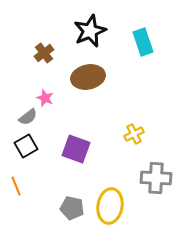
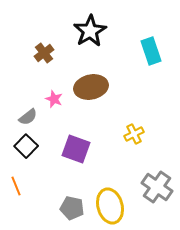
black star: rotated 8 degrees counterclockwise
cyan rectangle: moved 8 px right, 9 px down
brown ellipse: moved 3 px right, 10 px down
pink star: moved 9 px right, 1 px down
black square: rotated 15 degrees counterclockwise
gray cross: moved 1 px right, 9 px down; rotated 32 degrees clockwise
yellow ellipse: rotated 24 degrees counterclockwise
